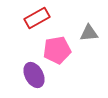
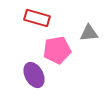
red rectangle: rotated 45 degrees clockwise
